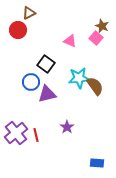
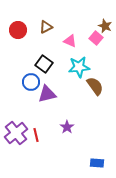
brown triangle: moved 17 px right, 14 px down
brown star: moved 3 px right
black square: moved 2 px left
cyan star: moved 11 px up
